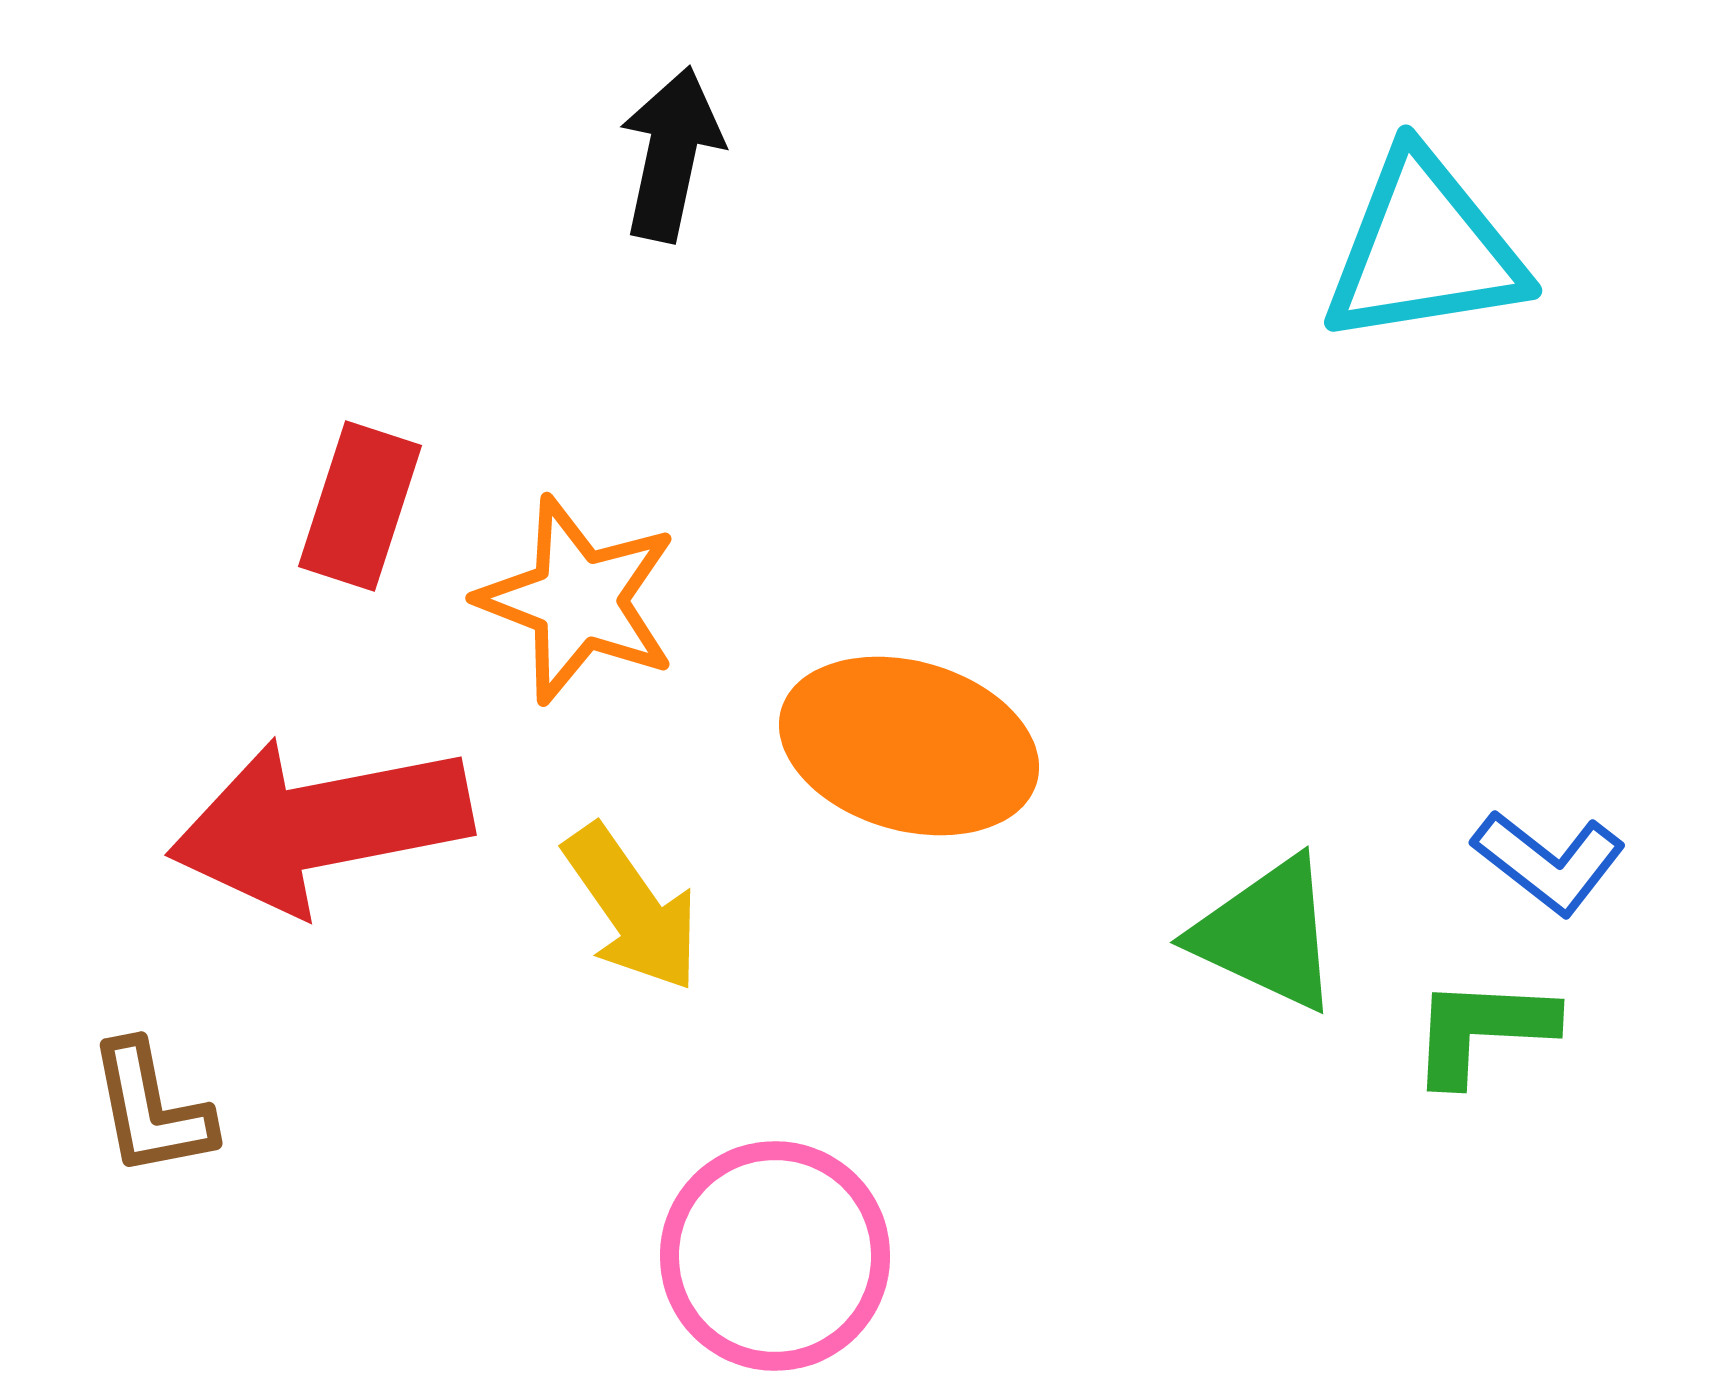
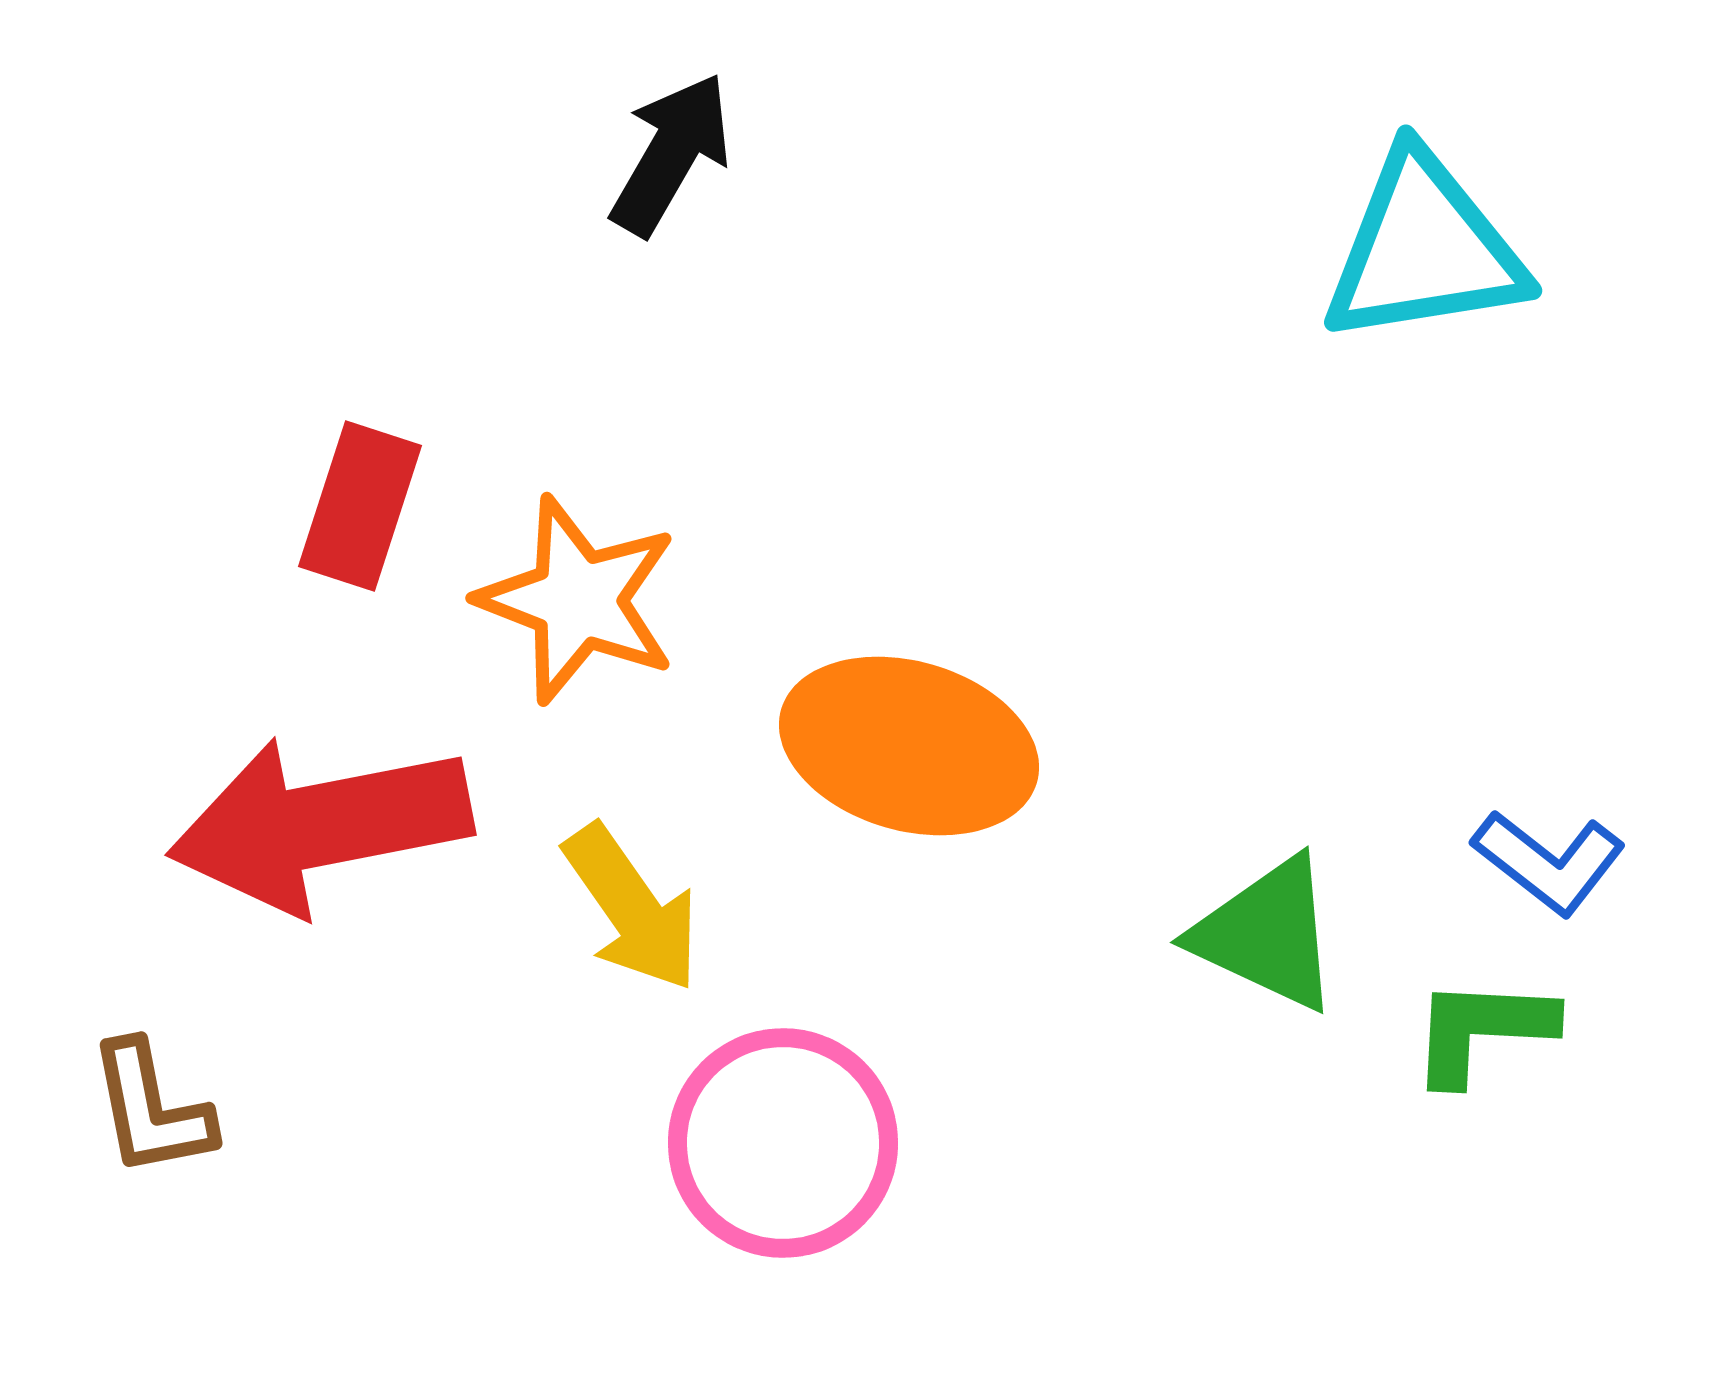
black arrow: rotated 18 degrees clockwise
pink circle: moved 8 px right, 113 px up
